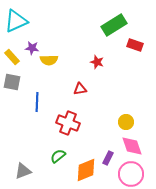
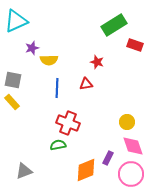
purple star: rotated 24 degrees counterclockwise
yellow rectangle: moved 45 px down
gray square: moved 1 px right, 2 px up
red triangle: moved 6 px right, 5 px up
blue line: moved 20 px right, 14 px up
yellow circle: moved 1 px right
pink diamond: moved 1 px right
green semicircle: moved 11 px up; rotated 28 degrees clockwise
gray triangle: moved 1 px right
